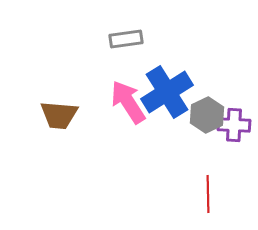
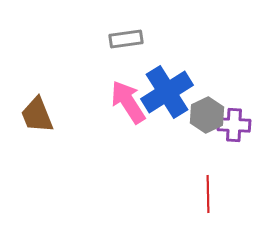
brown trapezoid: moved 22 px left; rotated 63 degrees clockwise
